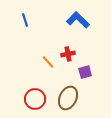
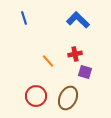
blue line: moved 1 px left, 2 px up
red cross: moved 7 px right
orange line: moved 1 px up
purple square: rotated 32 degrees clockwise
red circle: moved 1 px right, 3 px up
